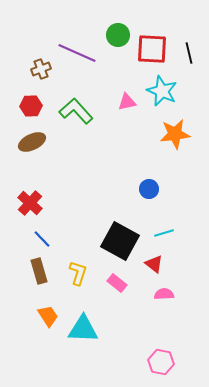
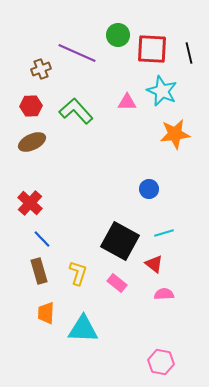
pink triangle: rotated 12 degrees clockwise
orange trapezoid: moved 2 px left, 3 px up; rotated 145 degrees counterclockwise
